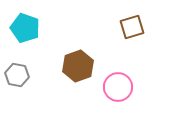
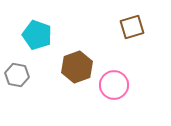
cyan pentagon: moved 12 px right, 7 px down
brown hexagon: moved 1 px left, 1 px down
pink circle: moved 4 px left, 2 px up
